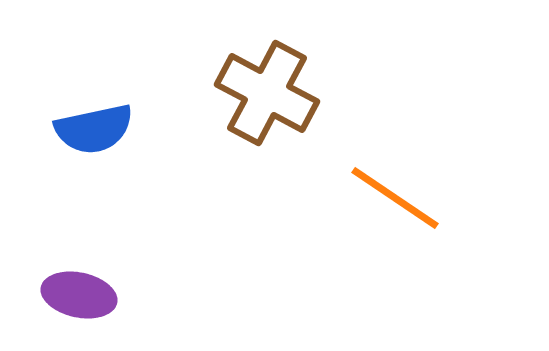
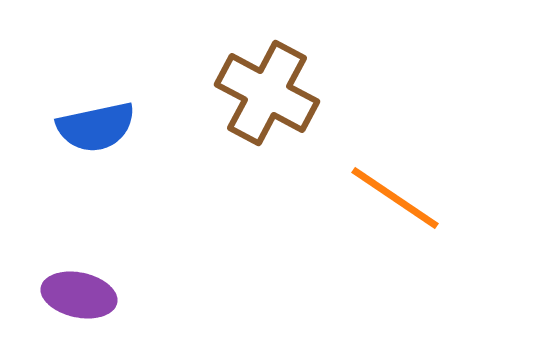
blue semicircle: moved 2 px right, 2 px up
